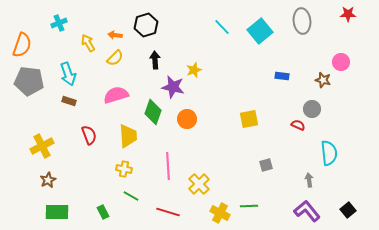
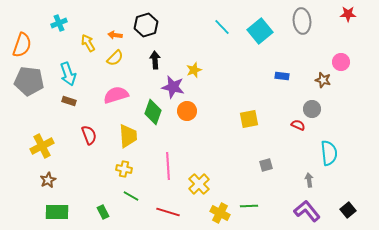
orange circle at (187, 119): moved 8 px up
